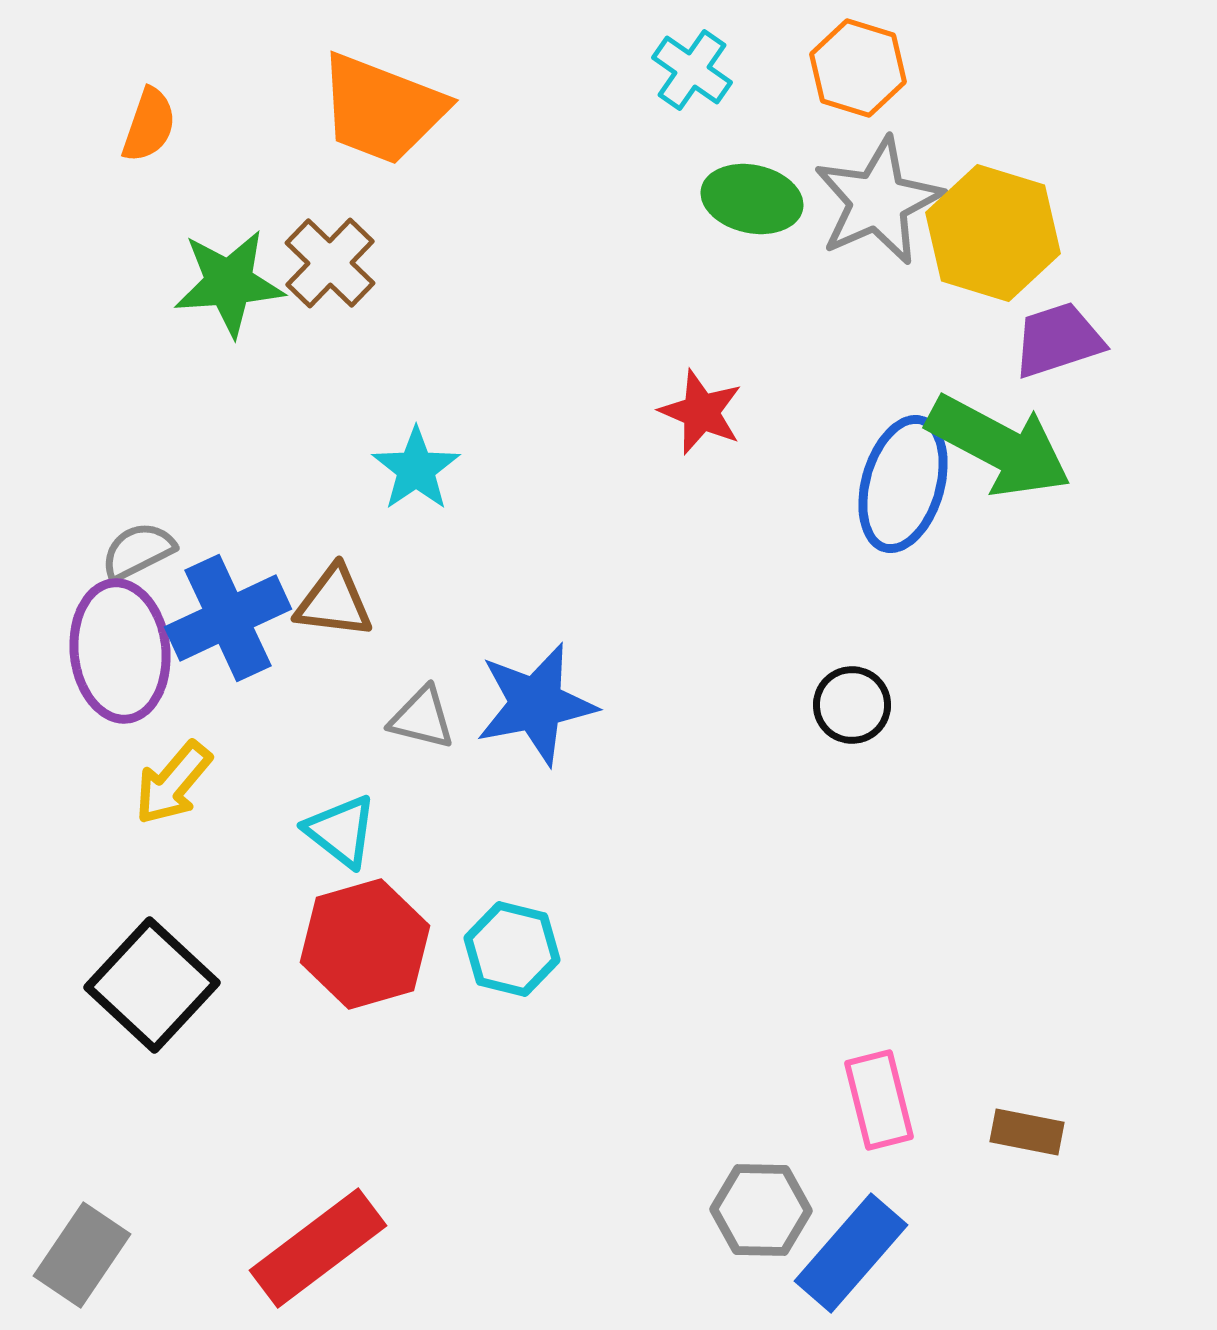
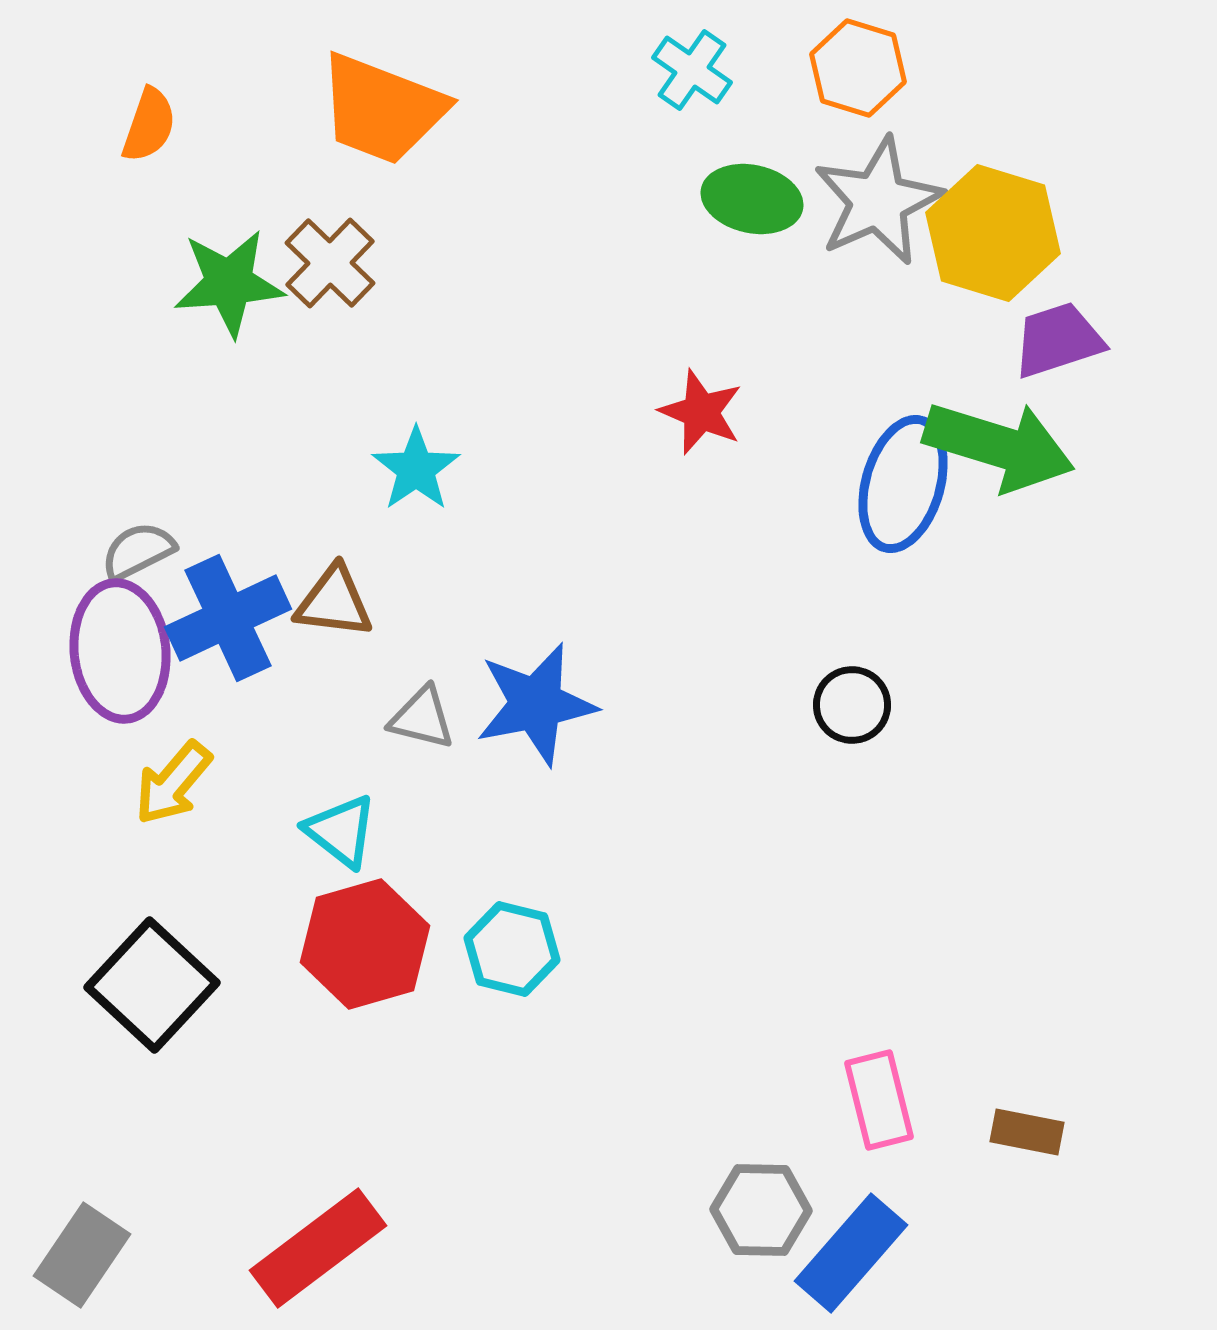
green arrow: rotated 11 degrees counterclockwise
